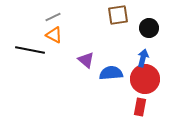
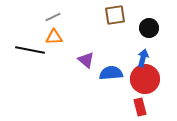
brown square: moved 3 px left
orange triangle: moved 2 px down; rotated 30 degrees counterclockwise
red rectangle: rotated 24 degrees counterclockwise
